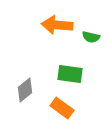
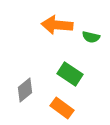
green rectangle: rotated 25 degrees clockwise
